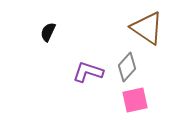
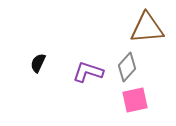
brown triangle: rotated 39 degrees counterclockwise
black semicircle: moved 10 px left, 31 px down
